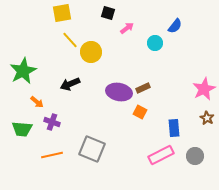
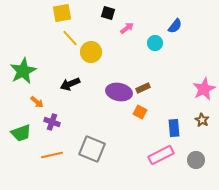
yellow line: moved 2 px up
brown star: moved 5 px left, 2 px down
green trapezoid: moved 1 px left, 4 px down; rotated 25 degrees counterclockwise
gray circle: moved 1 px right, 4 px down
